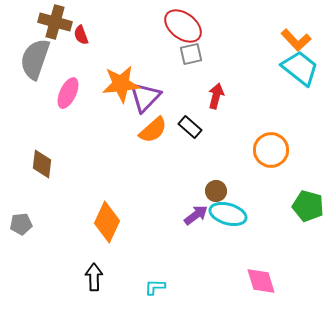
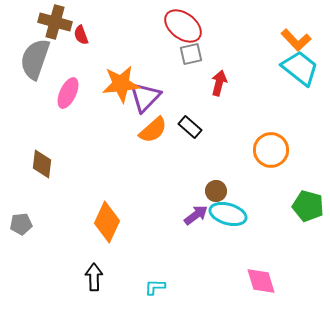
red arrow: moved 3 px right, 13 px up
